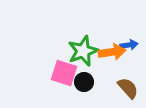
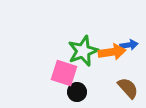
black circle: moved 7 px left, 10 px down
